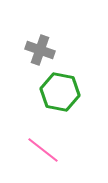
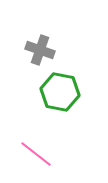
pink line: moved 7 px left, 4 px down
